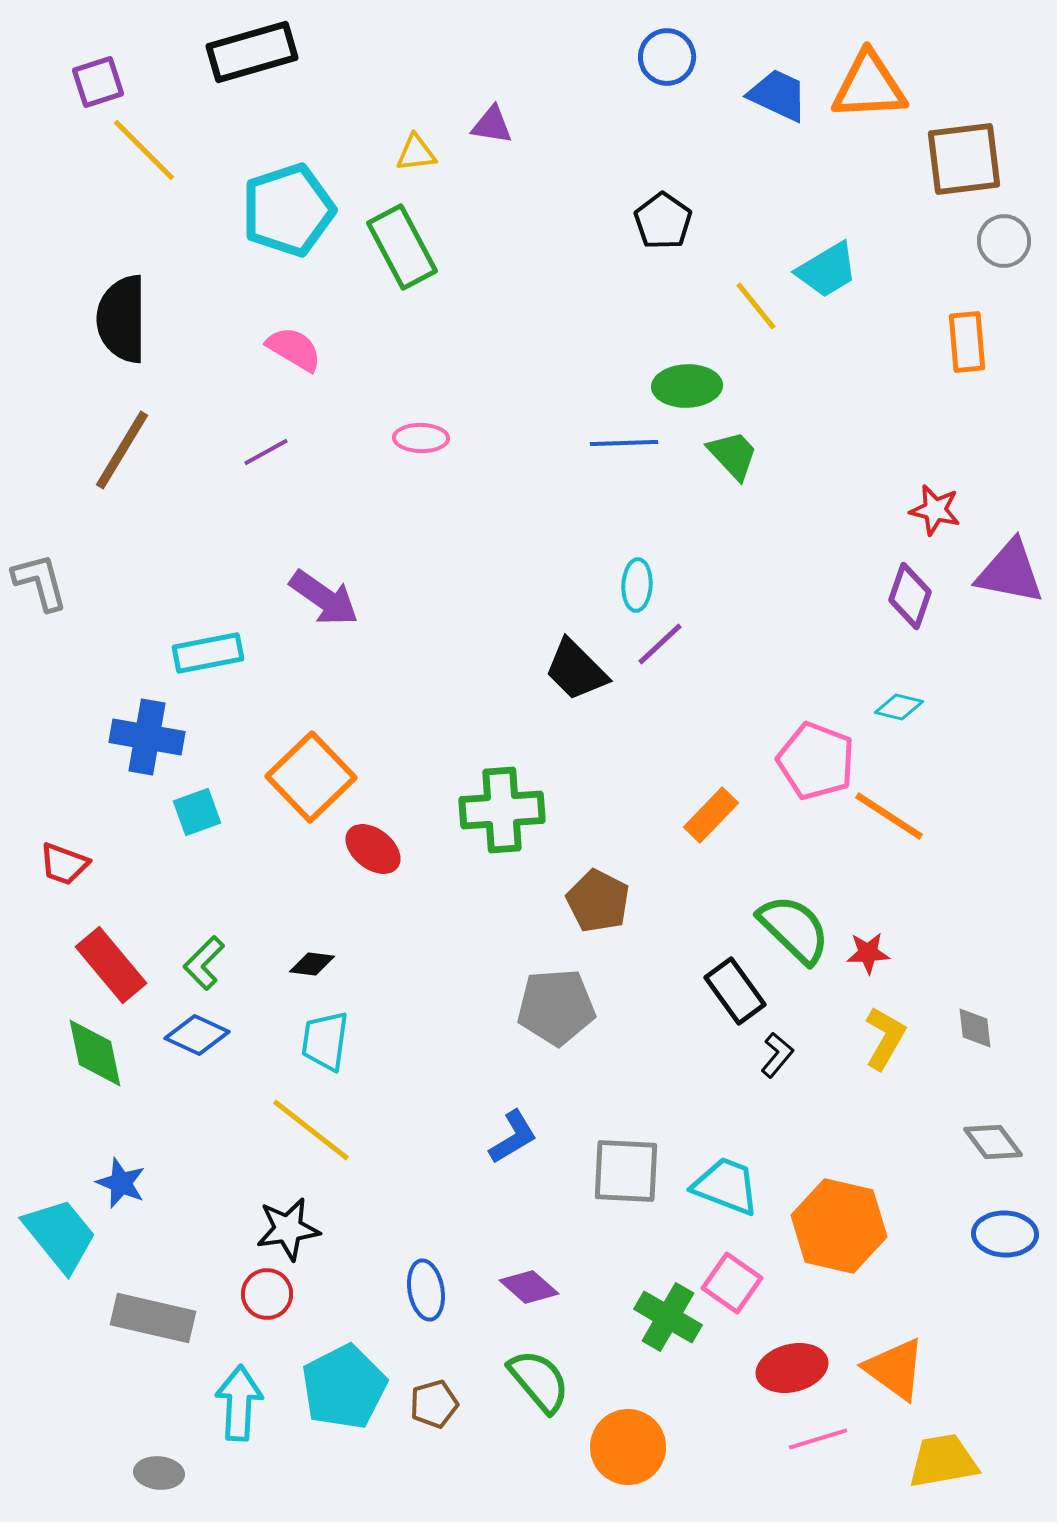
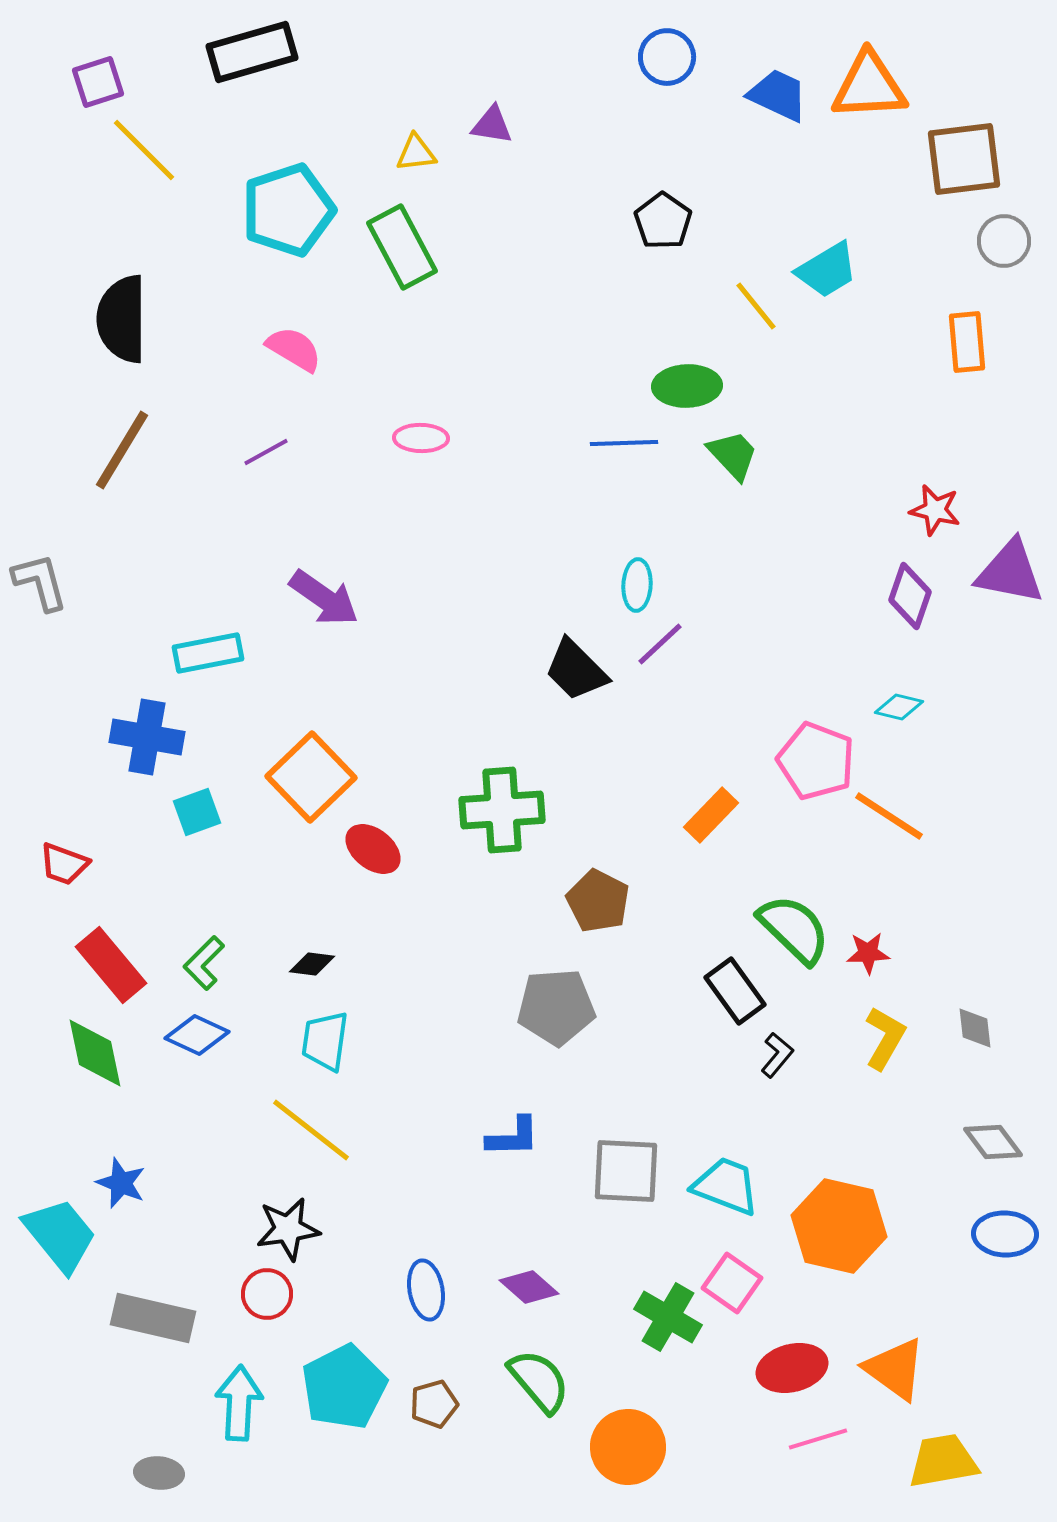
blue L-shape at (513, 1137): rotated 30 degrees clockwise
